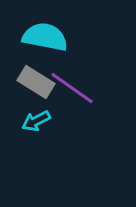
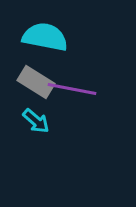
purple line: moved 1 px down; rotated 24 degrees counterclockwise
cyan arrow: rotated 112 degrees counterclockwise
